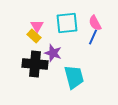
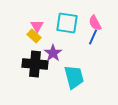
cyan square: rotated 15 degrees clockwise
purple star: rotated 18 degrees clockwise
